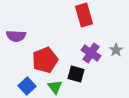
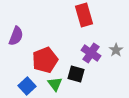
purple semicircle: rotated 72 degrees counterclockwise
green triangle: moved 3 px up
